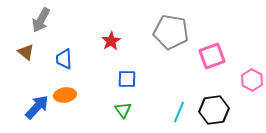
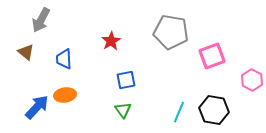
blue square: moved 1 px left, 1 px down; rotated 12 degrees counterclockwise
black hexagon: rotated 16 degrees clockwise
